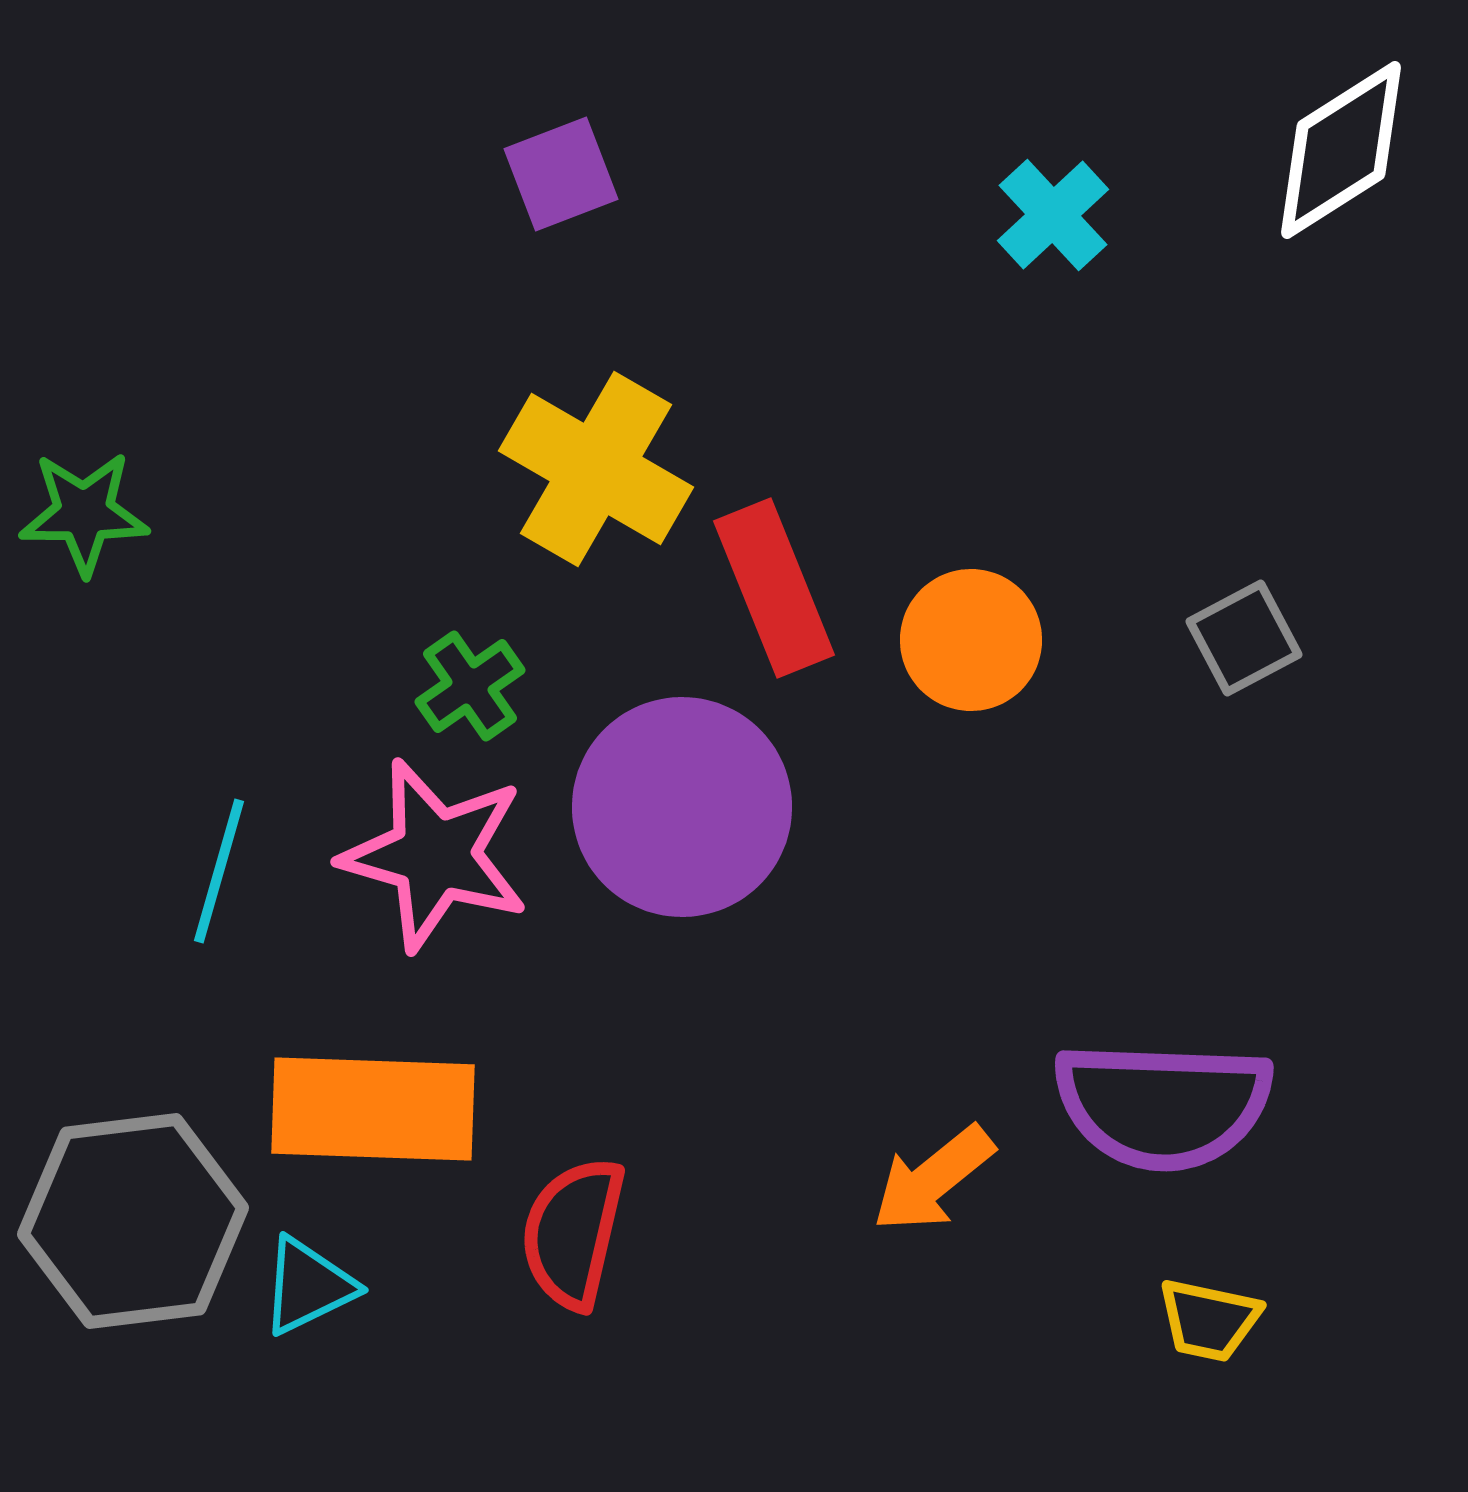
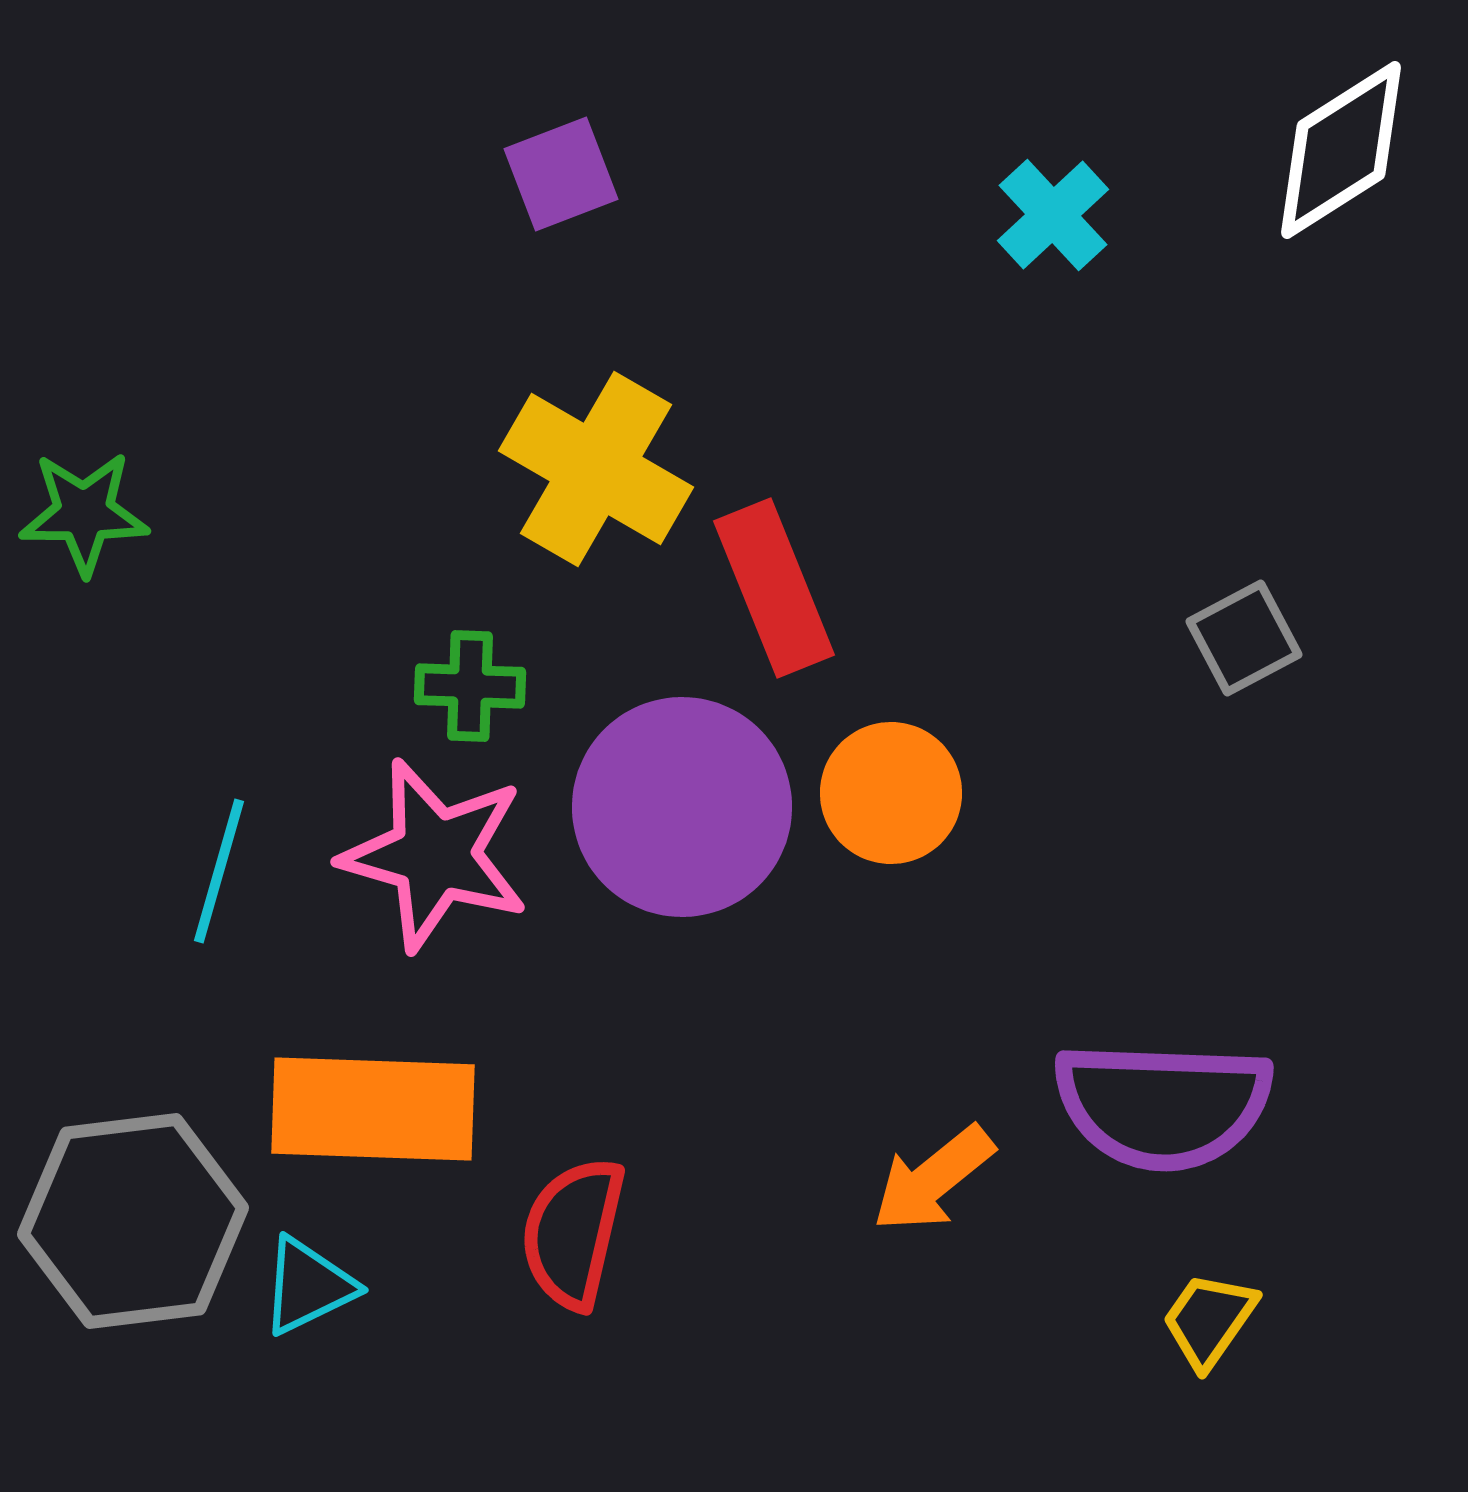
orange circle: moved 80 px left, 153 px down
green cross: rotated 37 degrees clockwise
yellow trapezoid: rotated 113 degrees clockwise
